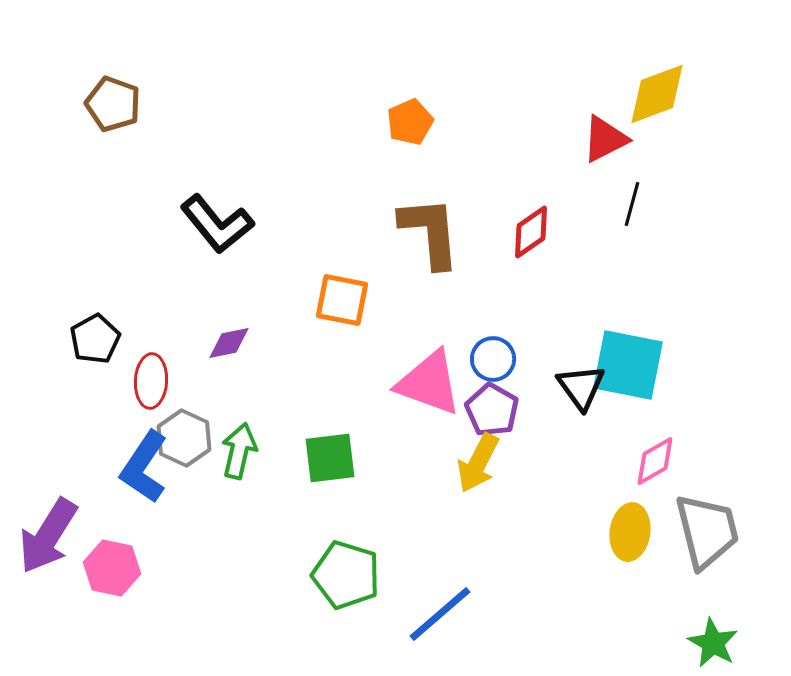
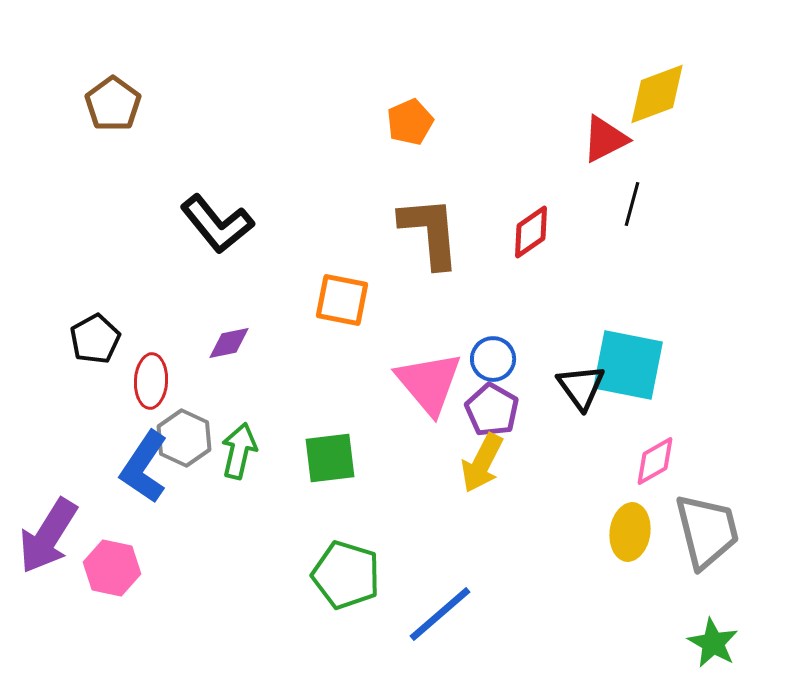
brown pentagon: rotated 16 degrees clockwise
pink triangle: rotated 30 degrees clockwise
yellow arrow: moved 4 px right
